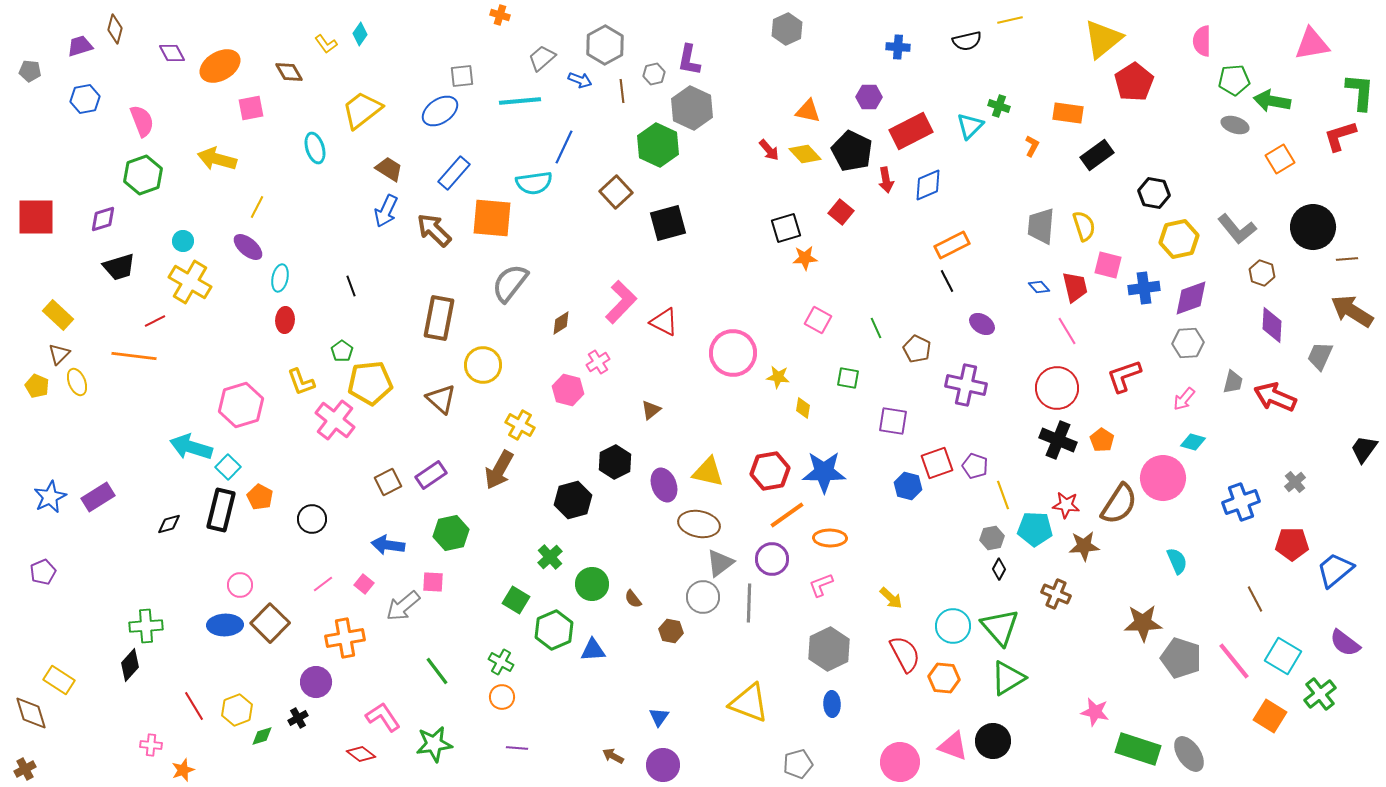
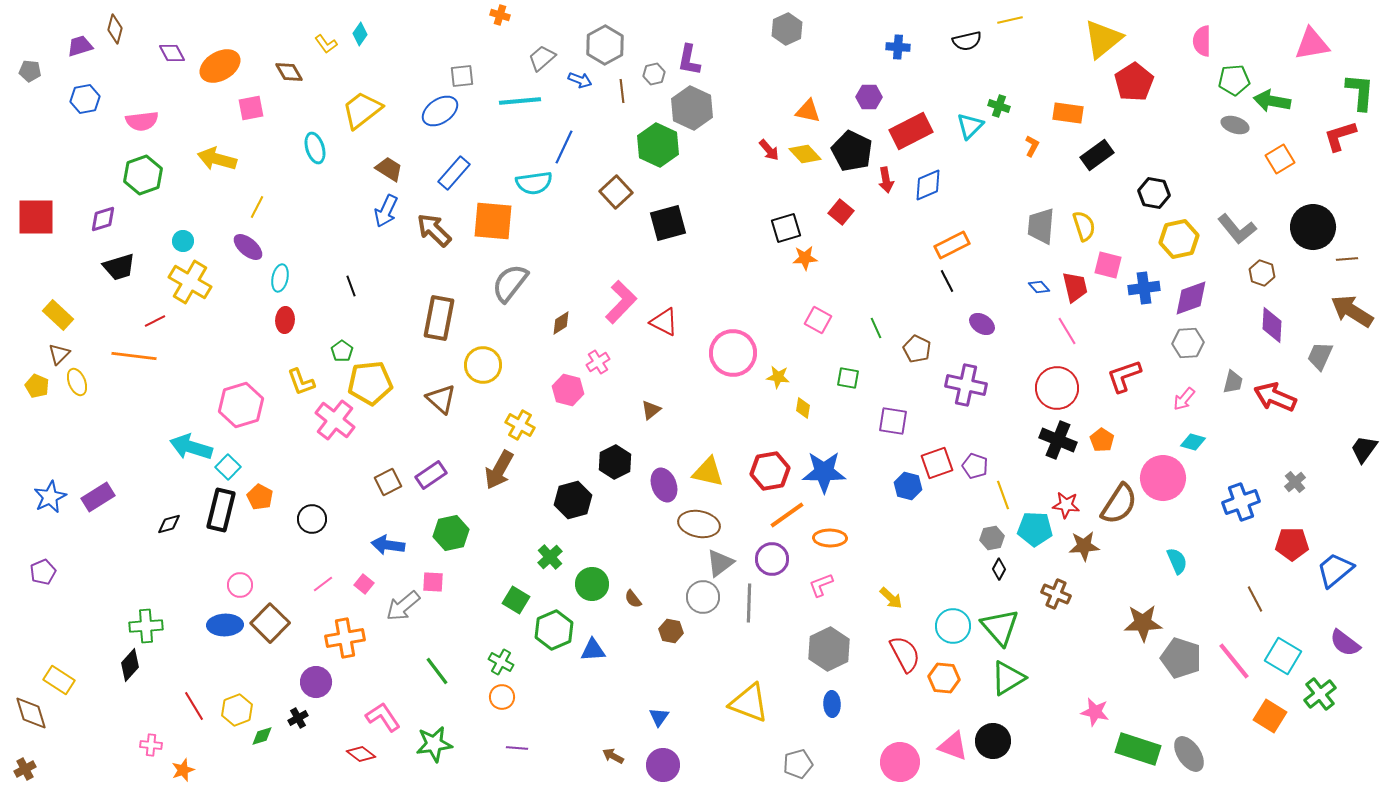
pink semicircle at (142, 121): rotated 104 degrees clockwise
orange square at (492, 218): moved 1 px right, 3 px down
